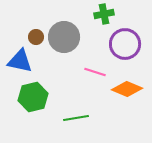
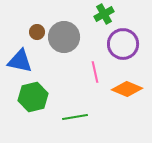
green cross: rotated 18 degrees counterclockwise
brown circle: moved 1 px right, 5 px up
purple circle: moved 2 px left
pink line: rotated 60 degrees clockwise
green line: moved 1 px left, 1 px up
